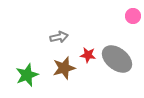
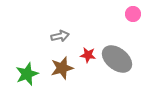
pink circle: moved 2 px up
gray arrow: moved 1 px right, 1 px up
brown star: moved 2 px left
green star: moved 1 px up
